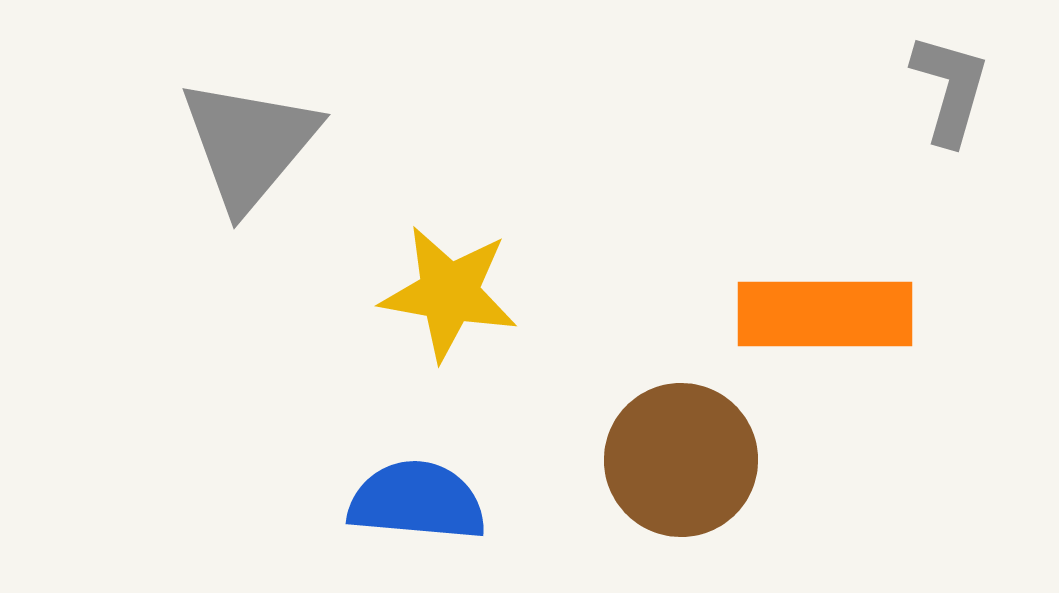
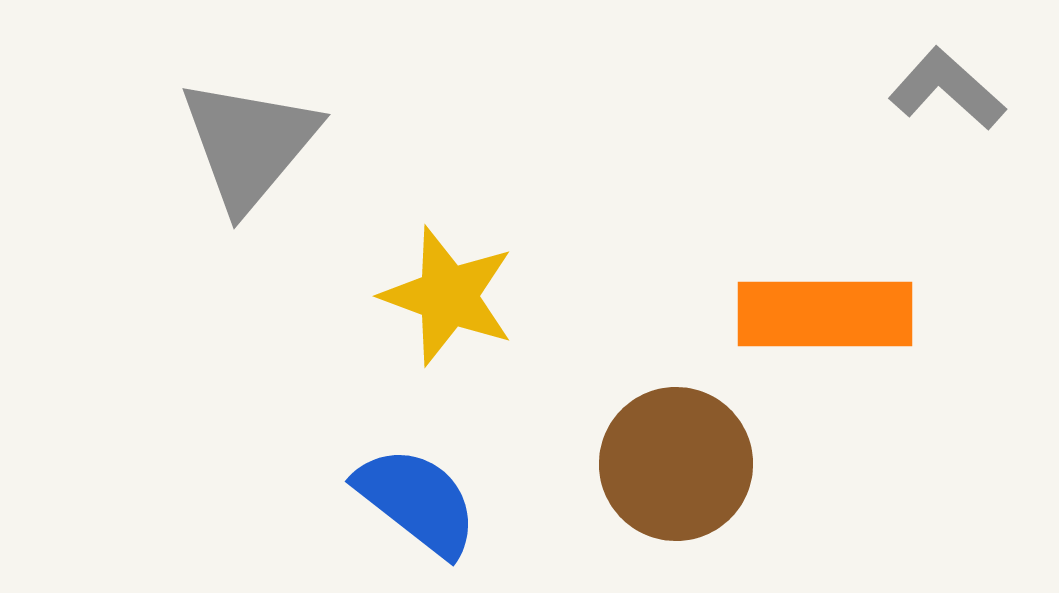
gray L-shape: moved 3 px left; rotated 64 degrees counterclockwise
yellow star: moved 1 px left, 3 px down; rotated 10 degrees clockwise
brown circle: moved 5 px left, 4 px down
blue semicircle: rotated 33 degrees clockwise
